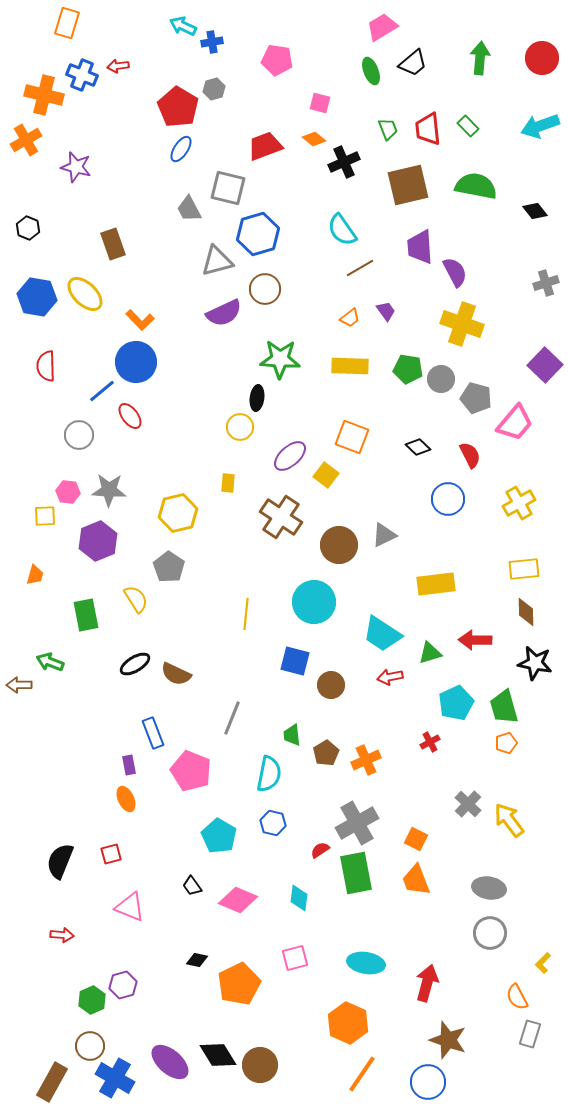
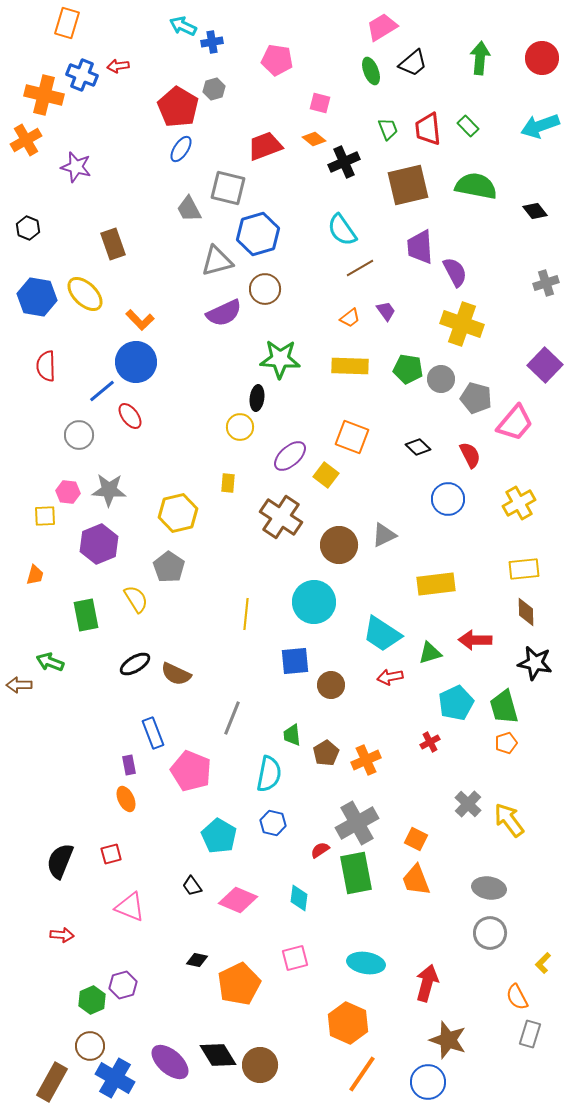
purple hexagon at (98, 541): moved 1 px right, 3 px down
blue square at (295, 661): rotated 20 degrees counterclockwise
